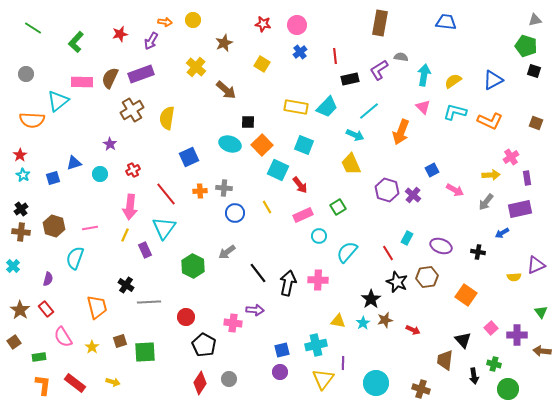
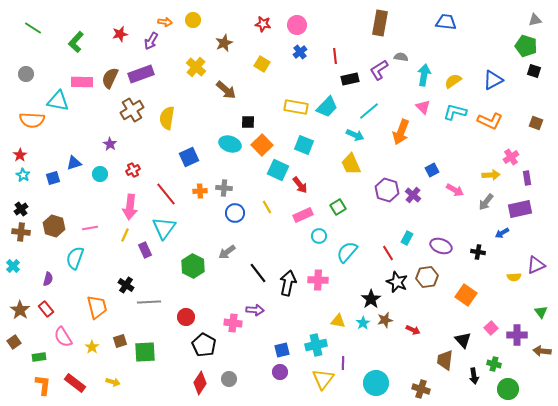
cyan triangle at (58, 101): rotated 50 degrees clockwise
